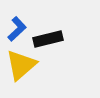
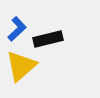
yellow triangle: moved 1 px down
